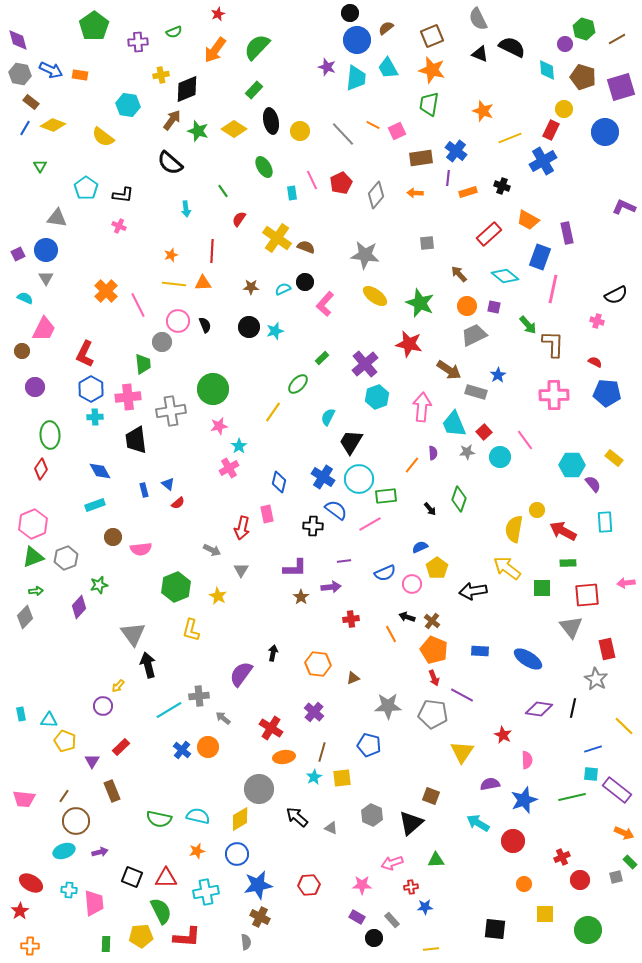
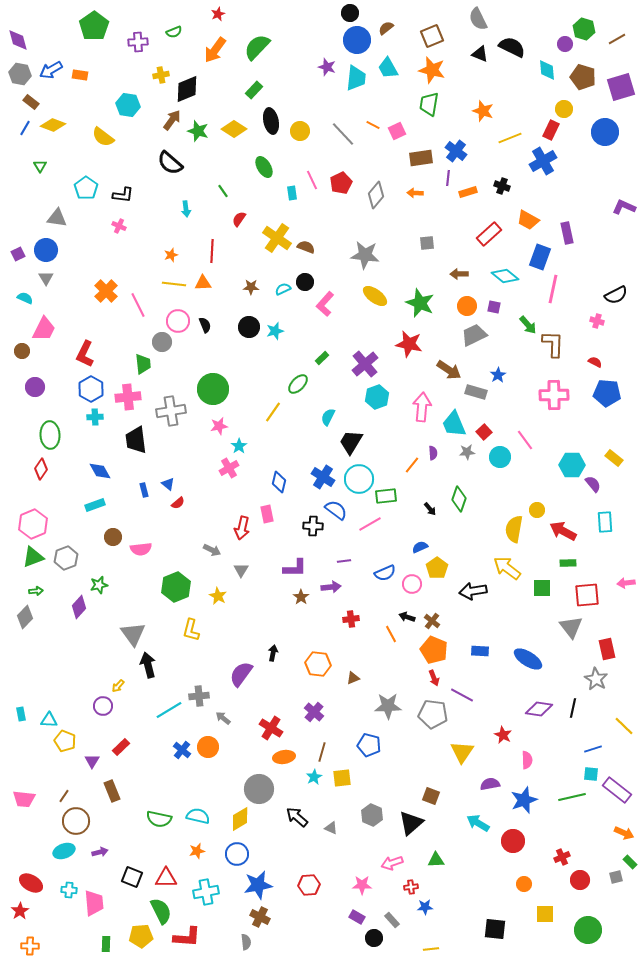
blue arrow at (51, 70): rotated 125 degrees clockwise
brown arrow at (459, 274): rotated 48 degrees counterclockwise
